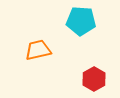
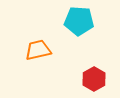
cyan pentagon: moved 2 px left
